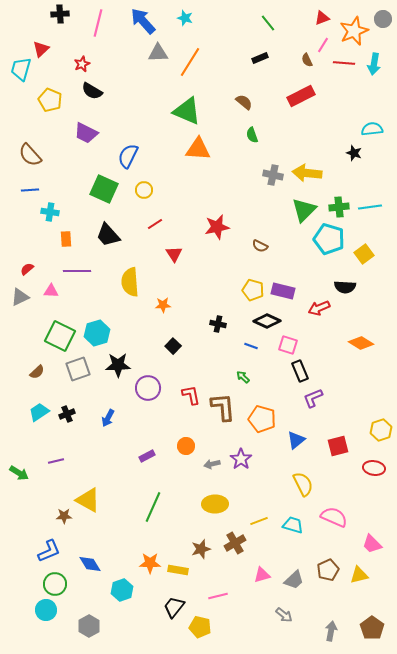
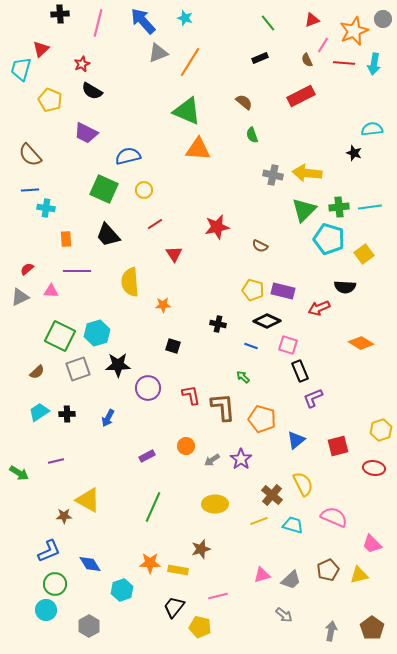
red triangle at (322, 18): moved 10 px left, 2 px down
gray triangle at (158, 53): rotated 20 degrees counterclockwise
blue semicircle at (128, 156): rotated 50 degrees clockwise
cyan cross at (50, 212): moved 4 px left, 4 px up
black square at (173, 346): rotated 28 degrees counterclockwise
black cross at (67, 414): rotated 21 degrees clockwise
gray arrow at (212, 464): moved 4 px up; rotated 21 degrees counterclockwise
brown cross at (235, 543): moved 37 px right, 48 px up; rotated 20 degrees counterclockwise
gray trapezoid at (294, 580): moved 3 px left
